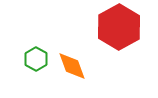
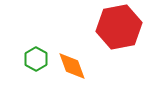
red hexagon: rotated 18 degrees clockwise
